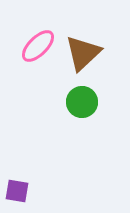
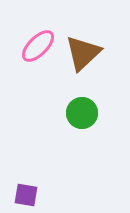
green circle: moved 11 px down
purple square: moved 9 px right, 4 px down
